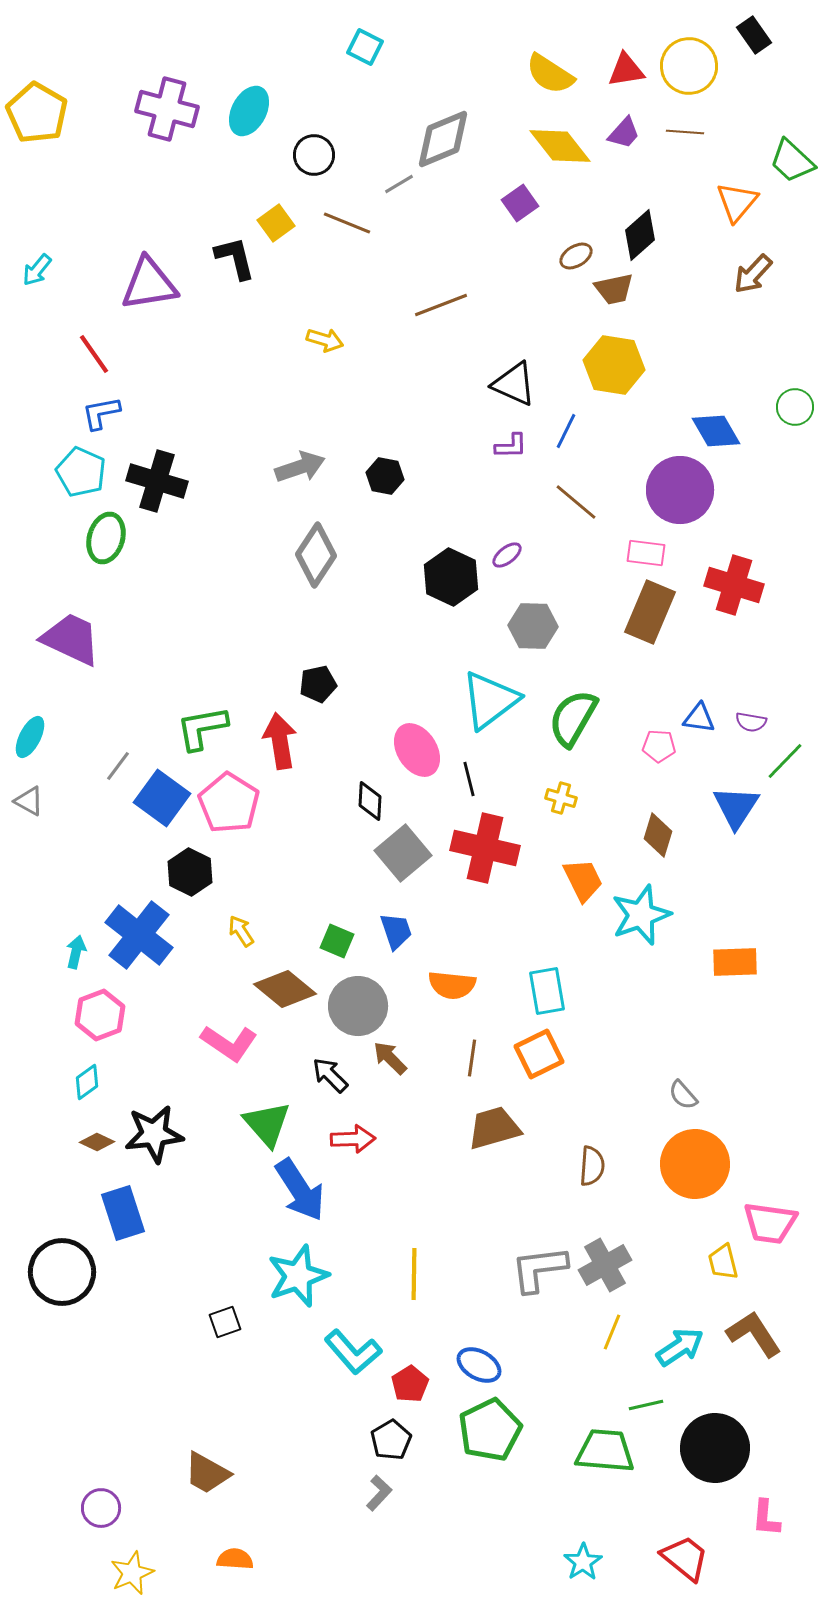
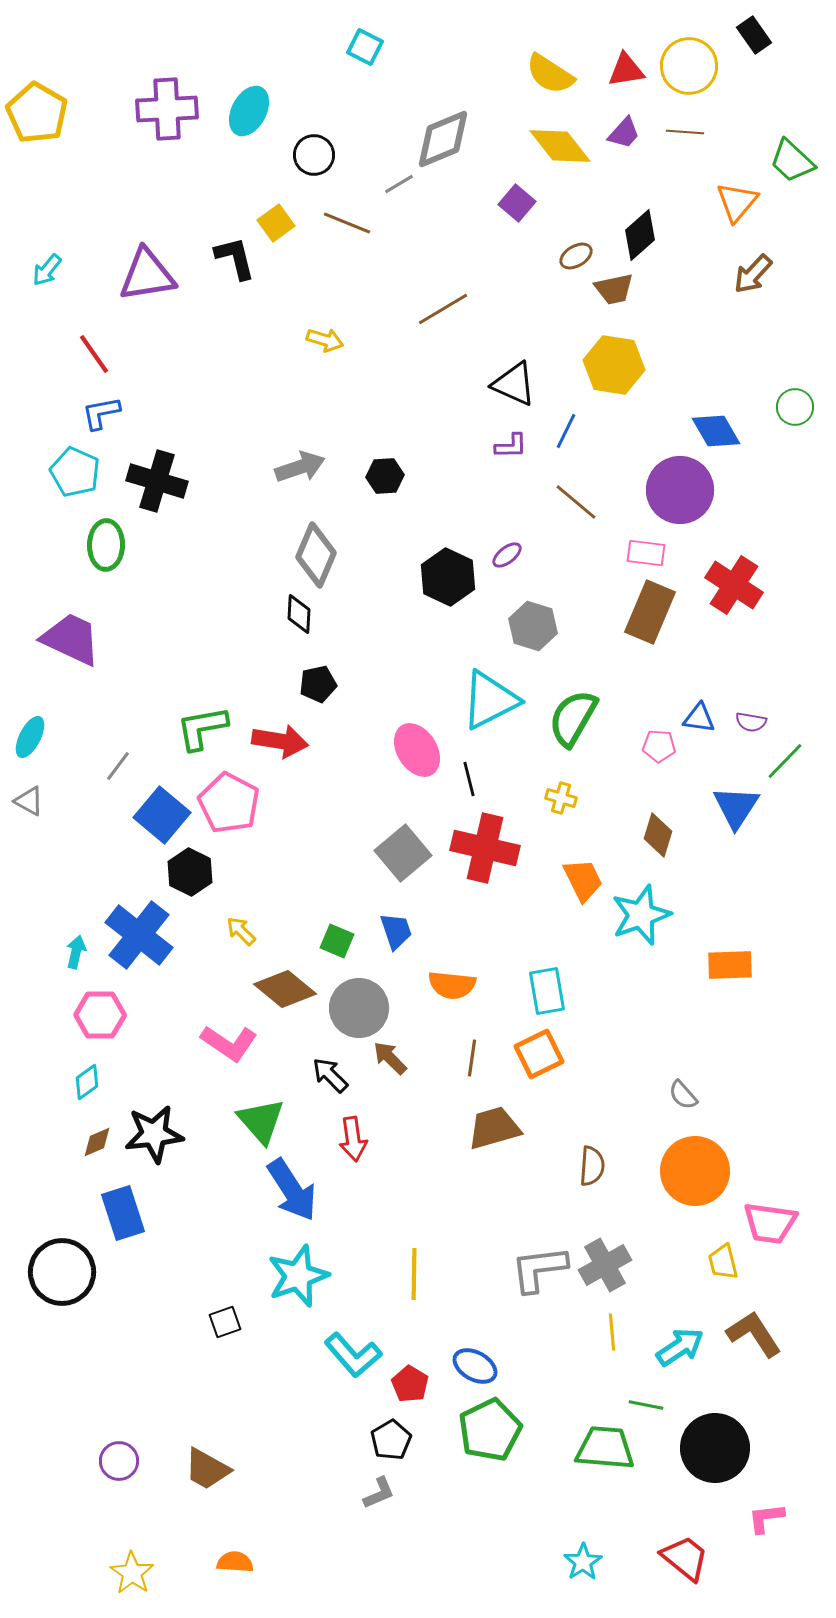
purple cross at (167, 109): rotated 18 degrees counterclockwise
purple square at (520, 203): moved 3 px left; rotated 15 degrees counterclockwise
cyan arrow at (37, 270): moved 10 px right
purple triangle at (149, 284): moved 2 px left, 9 px up
brown line at (441, 305): moved 2 px right, 4 px down; rotated 10 degrees counterclockwise
cyan pentagon at (81, 472): moved 6 px left
black hexagon at (385, 476): rotated 15 degrees counterclockwise
green ellipse at (106, 538): moved 7 px down; rotated 15 degrees counterclockwise
gray diamond at (316, 555): rotated 10 degrees counterclockwise
black hexagon at (451, 577): moved 3 px left
red cross at (734, 585): rotated 16 degrees clockwise
gray hexagon at (533, 626): rotated 15 degrees clockwise
cyan triangle at (490, 700): rotated 10 degrees clockwise
red arrow at (280, 741): rotated 108 degrees clockwise
blue square at (162, 798): moved 17 px down; rotated 4 degrees clockwise
black diamond at (370, 801): moved 71 px left, 187 px up
pink pentagon at (229, 803): rotated 4 degrees counterclockwise
yellow arrow at (241, 931): rotated 12 degrees counterclockwise
orange rectangle at (735, 962): moved 5 px left, 3 px down
gray circle at (358, 1006): moved 1 px right, 2 px down
pink hexagon at (100, 1015): rotated 21 degrees clockwise
green triangle at (267, 1124): moved 6 px left, 3 px up
red arrow at (353, 1139): rotated 84 degrees clockwise
brown diamond at (97, 1142): rotated 48 degrees counterclockwise
orange circle at (695, 1164): moved 7 px down
blue arrow at (300, 1190): moved 8 px left
yellow line at (612, 1332): rotated 27 degrees counterclockwise
cyan L-shape at (353, 1352): moved 3 px down
blue ellipse at (479, 1365): moved 4 px left, 1 px down
red pentagon at (410, 1384): rotated 9 degrees counterclockwise
green line at (646, 1405): rotated 24 degrees clockwise
green trapezoid at (605, 1451): moved 3 px up
brown trapezoid at (207, 1473): moved 4 px up
gray L-shape at (379, 1493): rotated 24 degrees clockwise
purple circle at (101, 1508): moved 18 px right, 47 px up
pink L-shape at (766, 1518): rotated 78 degrees clockwise
orange semicircle at (235, 1559): moved 3 px down
yellow star at (132, 1573): rotated 15 degrees counterclockwise
